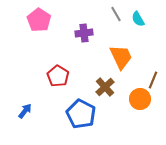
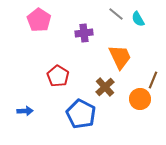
gray line: rotated 21 degrees counterclockwise
orange trapezoid: moved 1 px left
blue arrow: rotated 49 degrees clockwise
